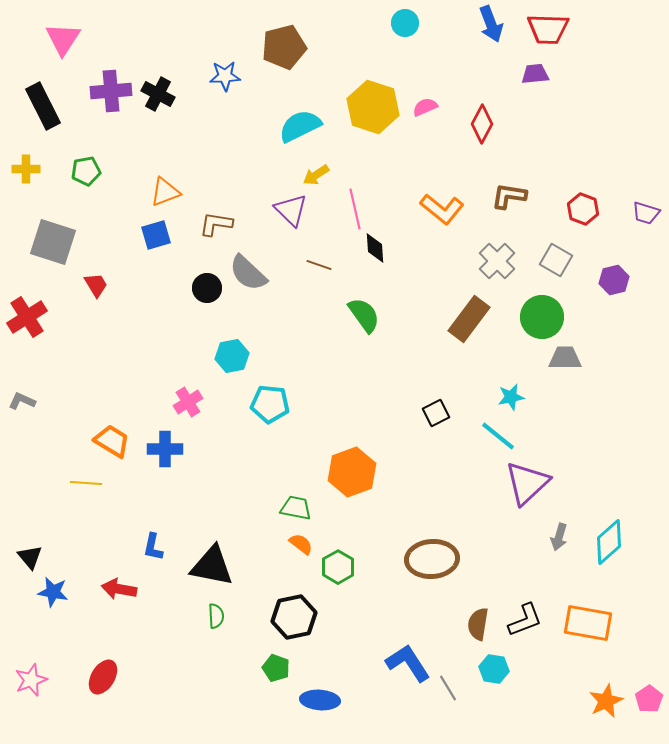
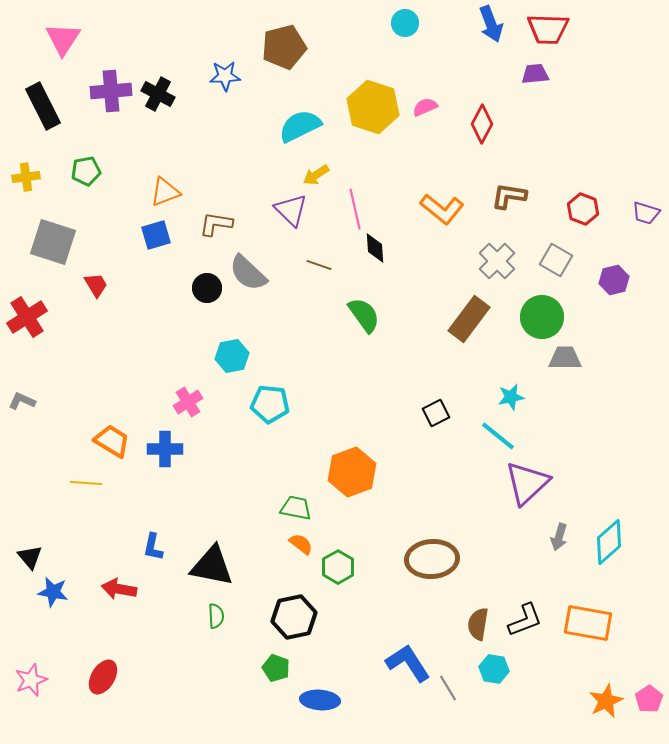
yellow cross at (26, 169): moved 8 px down; rotated 8 degrees counterclockwise
